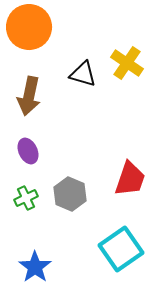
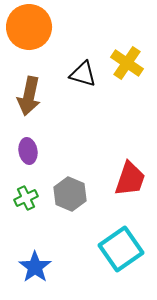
purple ellipse: rotated 15 degrees clockwise
